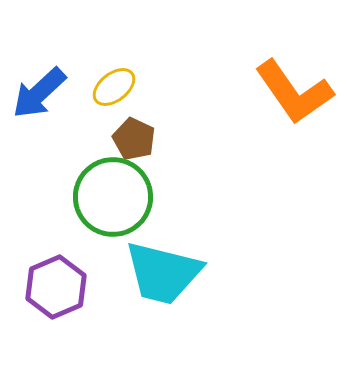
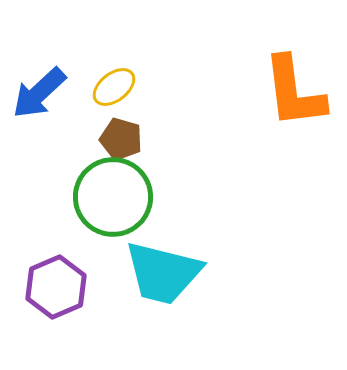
orange L-shape: rotated 28 degrees clockwise
brown pentagon: moved 13 px left; rotated 9 degrees counterclockwise
